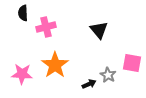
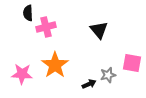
black semicircle: moved 5 px right
gray star: rotated 28 degrees clockwise
